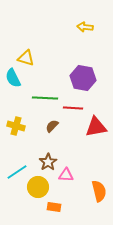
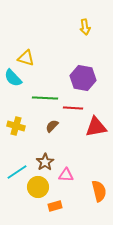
yellow arrow: rotated 105 degrees counterclockwise
cyan semicircle: rotated 18 degrees counterclockwise
brown star: moved 3 px left
orange rectangle: moved 1 px right, 1 px up; rotated 24 degrees counterclockwise
